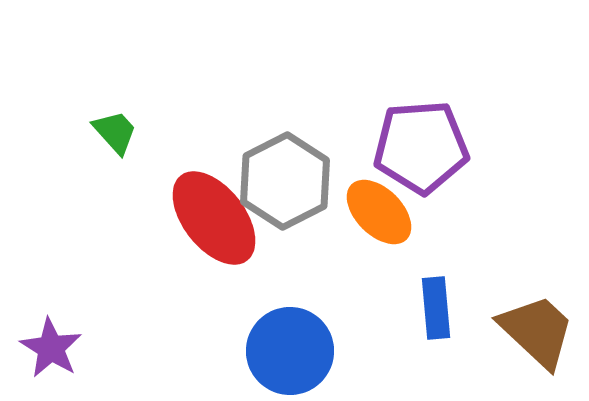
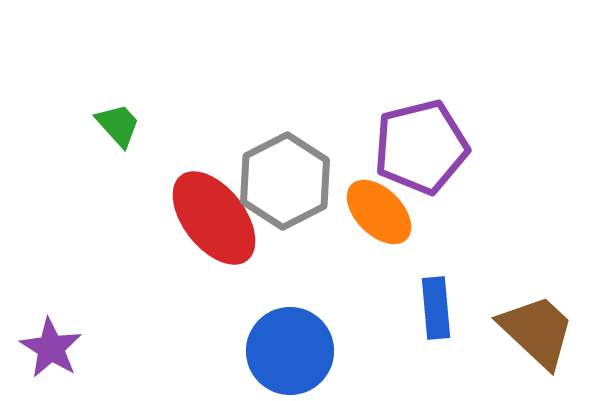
green trapezoid: moved 3 px right, 7 px up
purple pentagon: rotated 10 degrees counterclockwise
